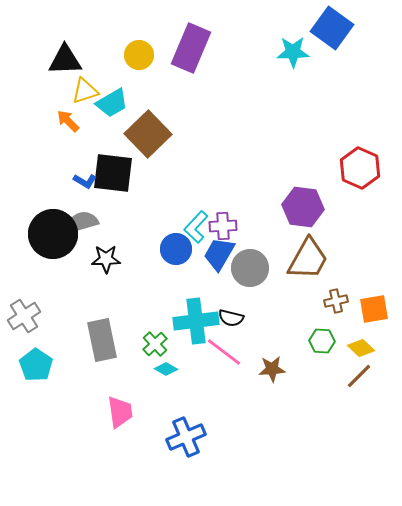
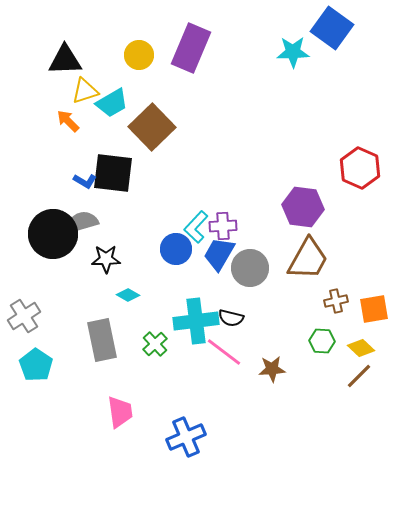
brown square: moved 4 px right, 7 px up
cyan diamond: moved 38 px left, 74 px up
